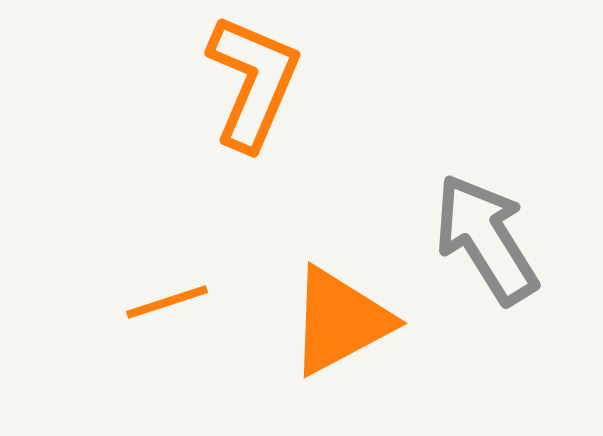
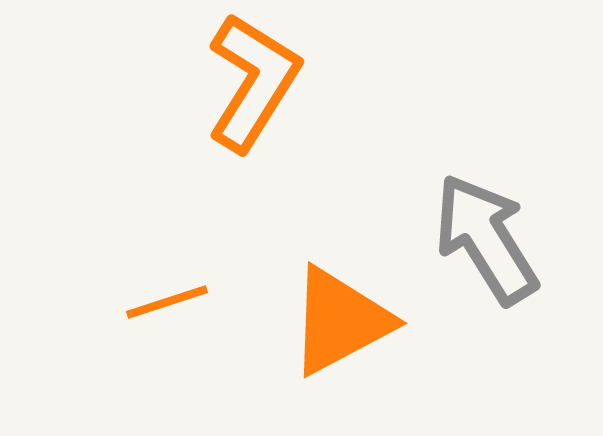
orange L-shape: rotated 9 degrees clockwise
